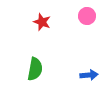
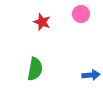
pink circle: moved 6 px left, 2 px up
blue arrow: moved 2 px right
